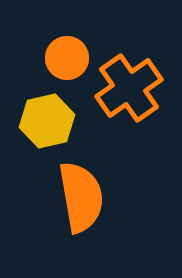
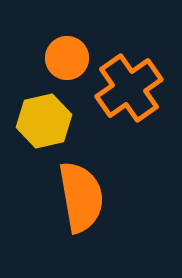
yellow hexagon: moved 3 px left
